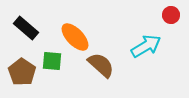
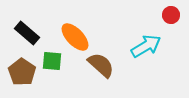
black rectangle: moved 1 px right, 5 px down
